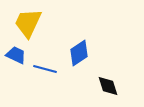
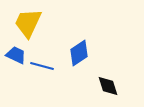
blue line: moved 3 px left, 3 px up
